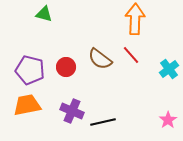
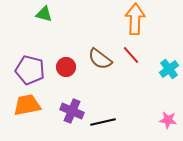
pink star: rotated 30 degrees counterclockwise
